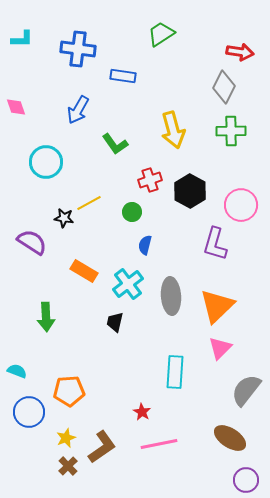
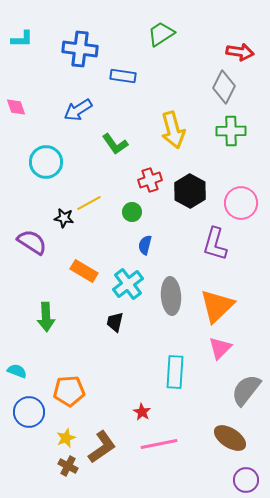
blue cross: moved 2 px right
blue arrow: rotated 28 degrees clockwise
pink circle: moved 2 px up
brown cross: rotated 18 degrees counterclockwise
